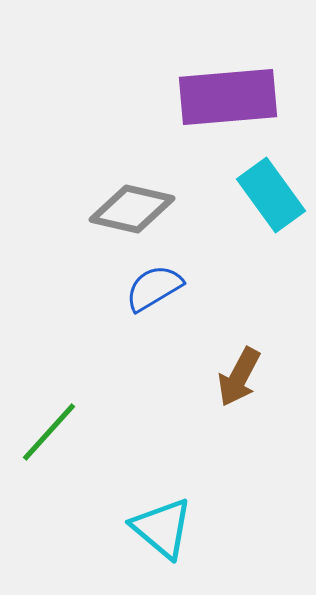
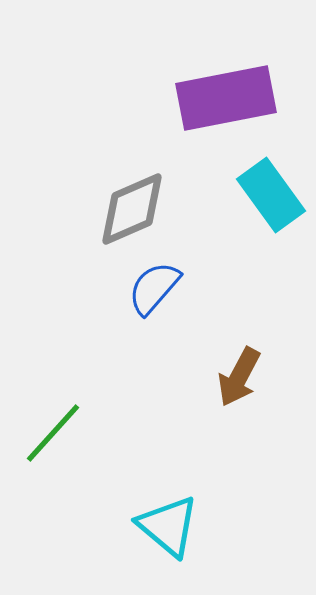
purple rectangle: moved 2 px left, 1 px down; rotated 6 degrees counterclockwise
gray diamond: rotated 36 degrees counterclockwise
blue semicircle: rotated 18 degrees counterclockwise
green line: moved 4 px right, 1 px down
cyan triangle: moved 6 px right, 2 px up
